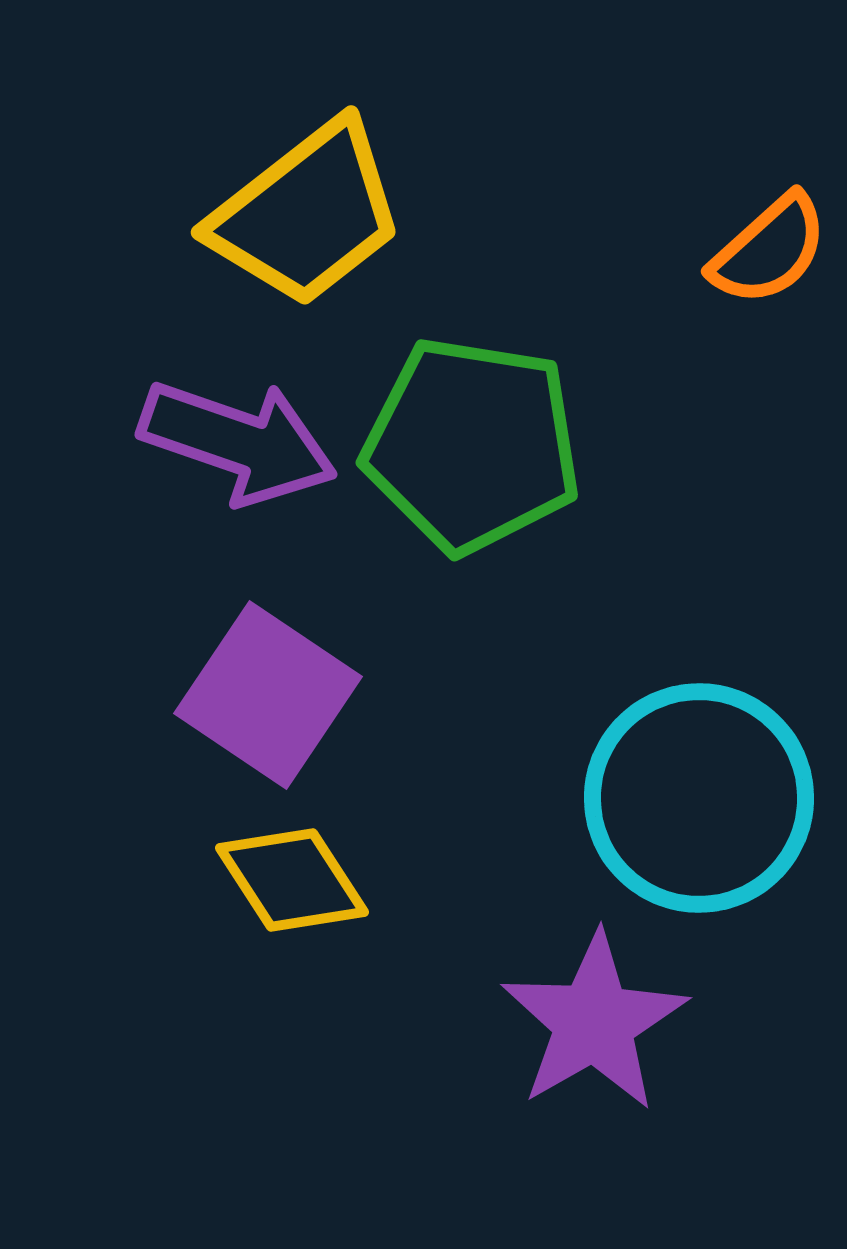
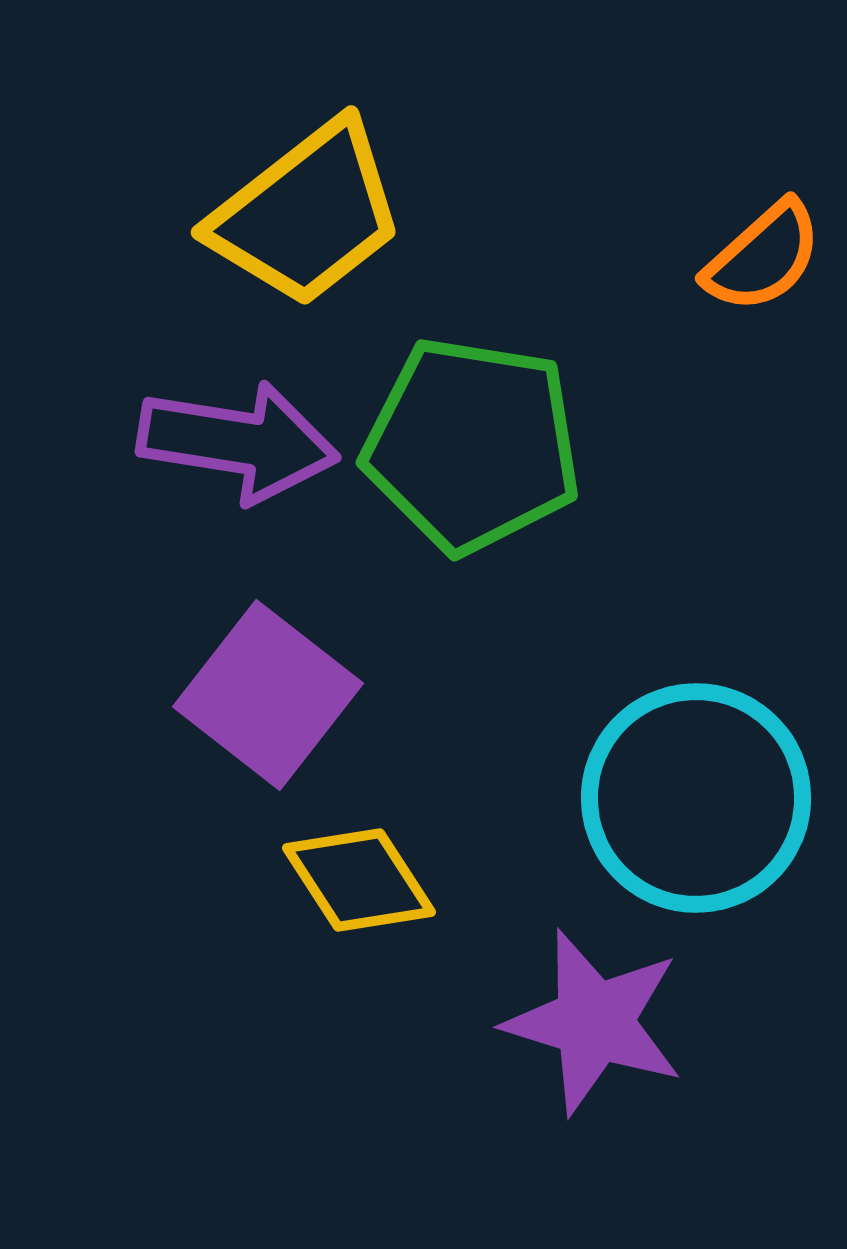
orange semicircle: moved 6 px left, 7 px down
purple arrow: rotated 10 degrees counterclockwise
purple square: rotated 4 degrees clockwise
cyan circle: moved 3 px left
yellow diamond: moved 67 px right
purple star: rotated 25 degrees counterclockwise
